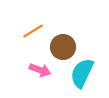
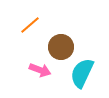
orange line: moved 3 px left, 6 px up; rotated 10 degrees counterclockwise
brown circle: moved 2 px left
